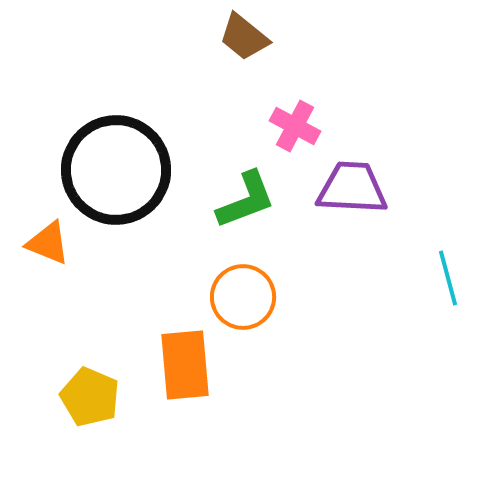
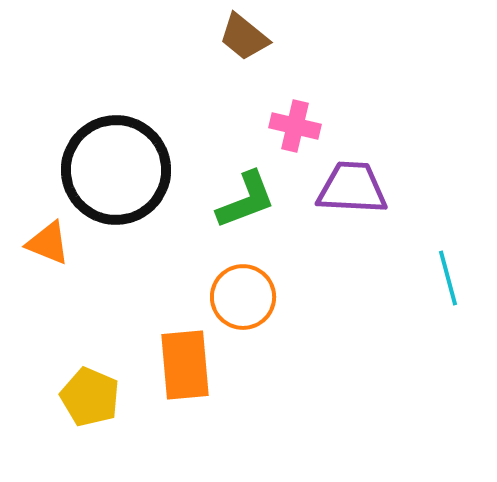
pink cross: rotated 15 degrees counterclockwise
